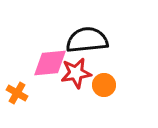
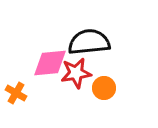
black semicircle: moved 2 px right, 2 px down
orange circle: moved 3 px down
orange cross: moved 1 px left
